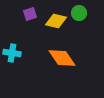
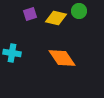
green circle: moved 2 px up
yellow diamond: moved 3 px up
